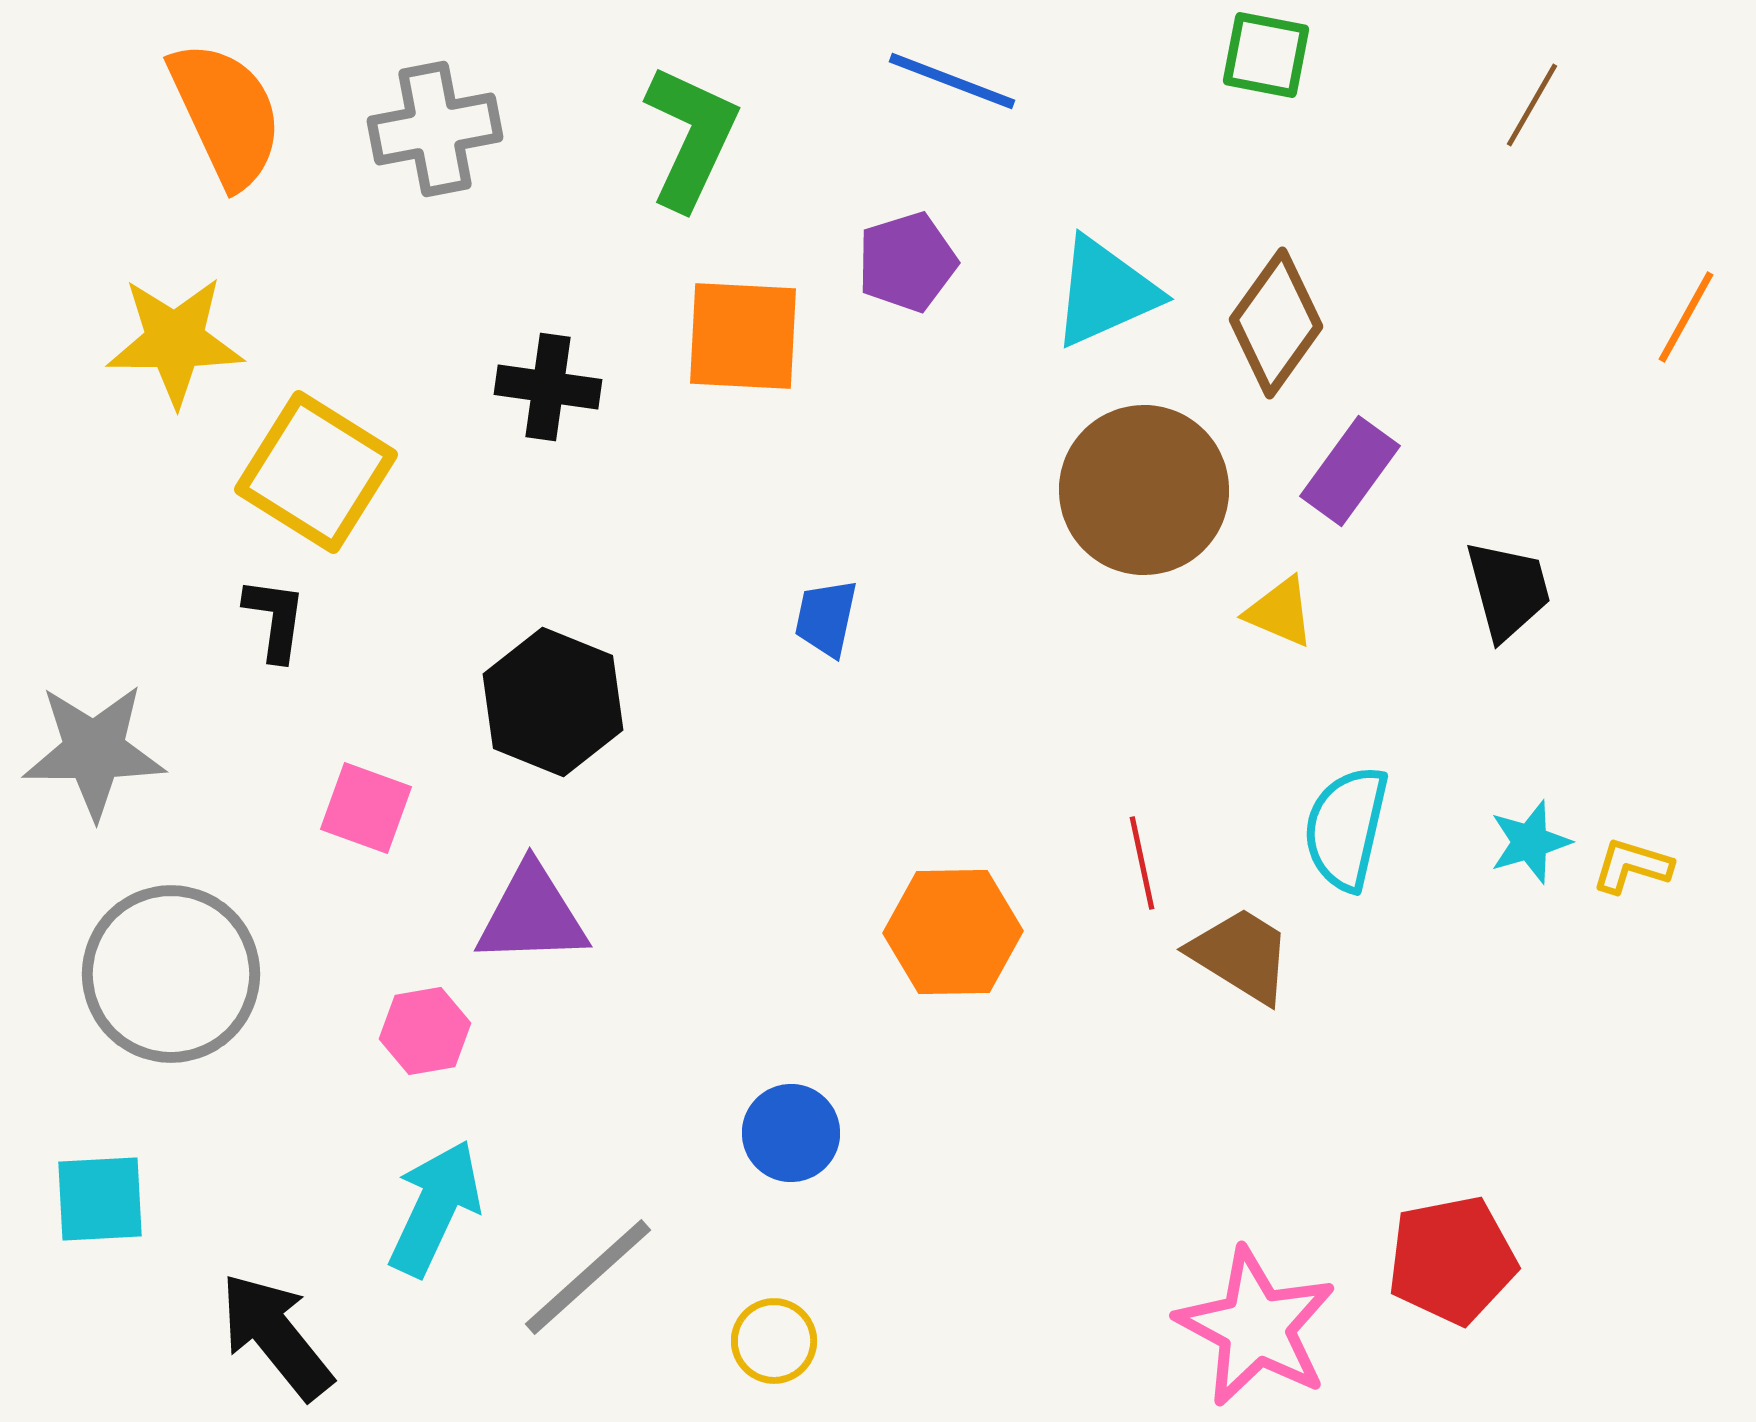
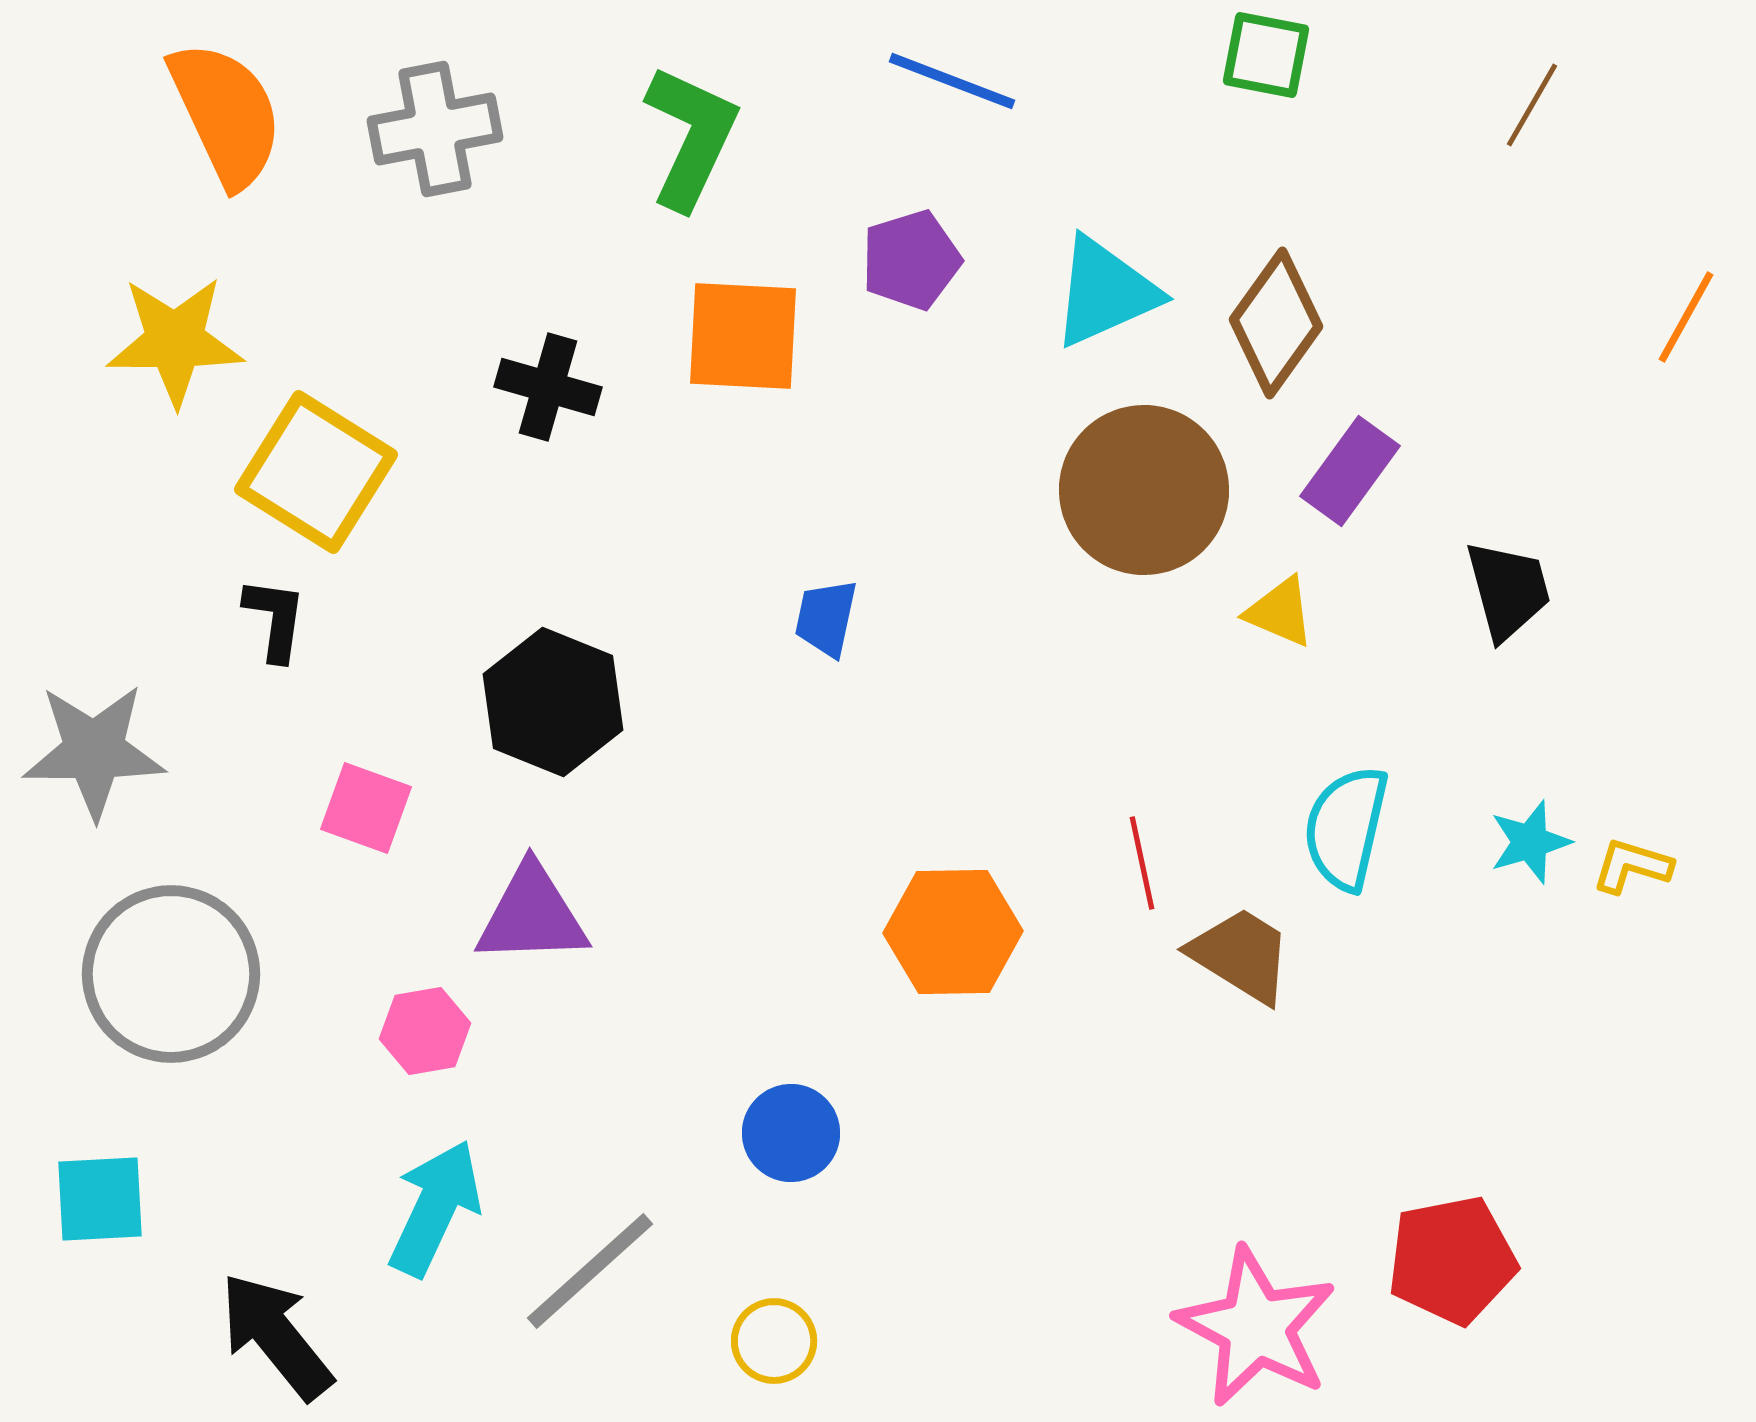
purple pentagon: moved 4 px right, 2 px up
black cross: rotated 8 degrees clockwise
gray line: moved 2 px right, 6 px up
